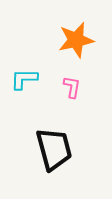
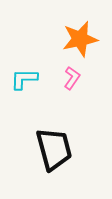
orange star: moved 4 px right, 1 px up
pink L-shape: moved 9 px up; rotated 25 degrees clockwise
